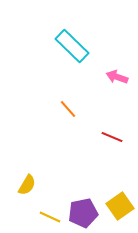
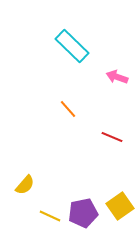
yellow semicircle: moved 2 px left; rotated 10 degrees clockwise
yellow line: moved 1 px up
